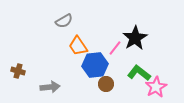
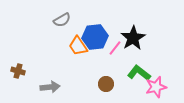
gray semicircle: moved 2 px left, 1 px up
black star: moved 2 px left
blue hexagon: moved 28 px up
pink star: rotated 15 degrees clockwise
